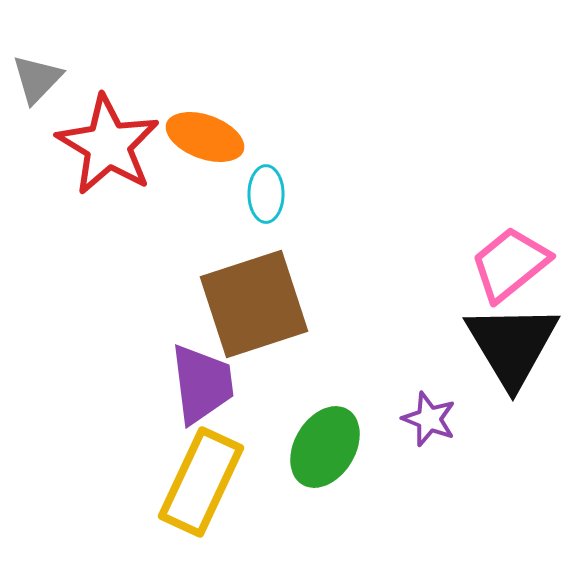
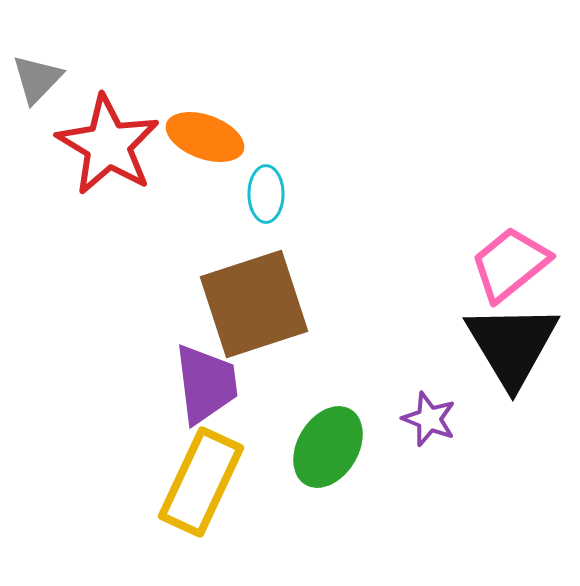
purple trapezoid: moved 4 px right
green ellipse: moved 3 px right
